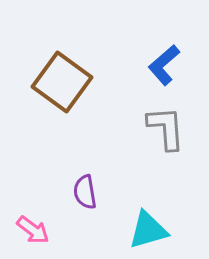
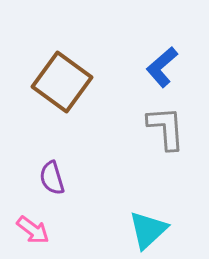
blue L-shape: moved 2 px left, 2 px down
purple semicircle: moved 33 px left, 14 px up; rotated 8 degrees counterclockwise
cyan triangle: rotated 27 degrees counterclockwise
